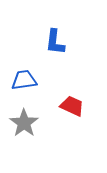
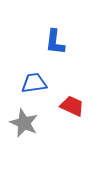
blue trapezoid: moved 10 px right, 3 px down
gray star: rotated 12 degrees counterclockwise
